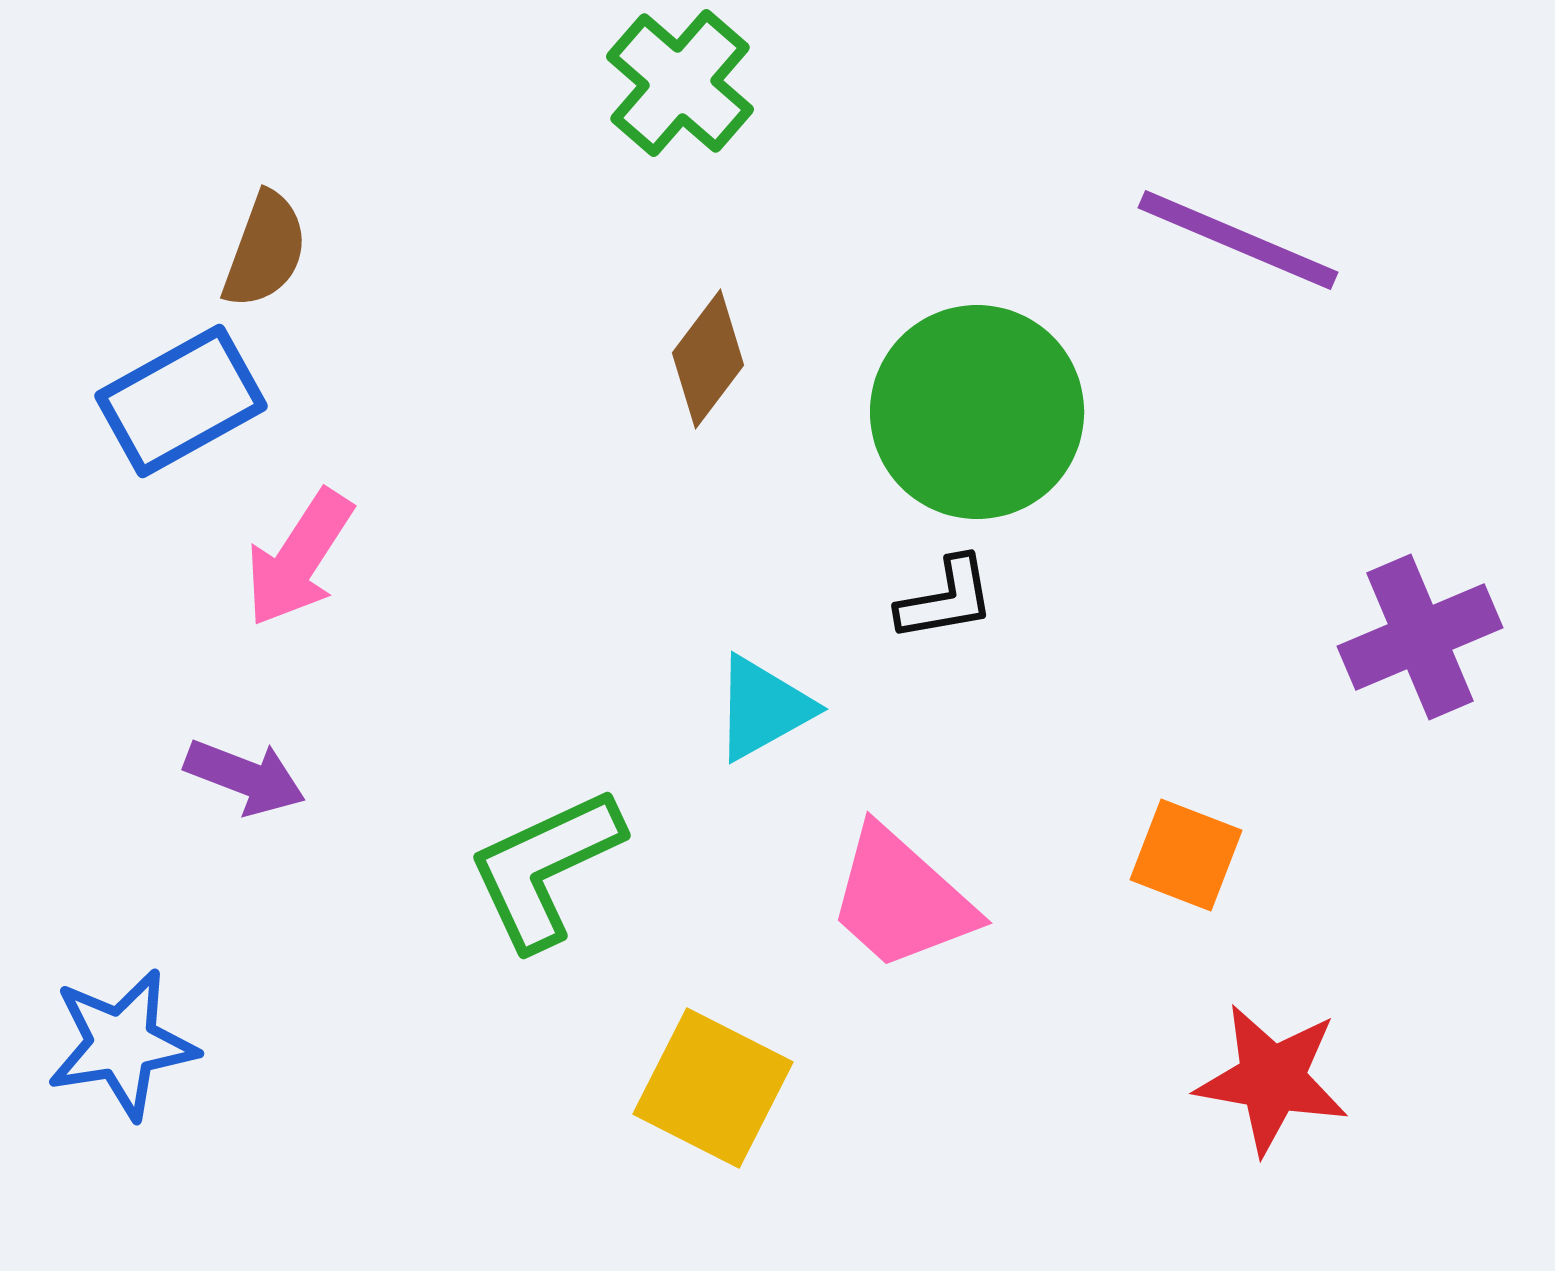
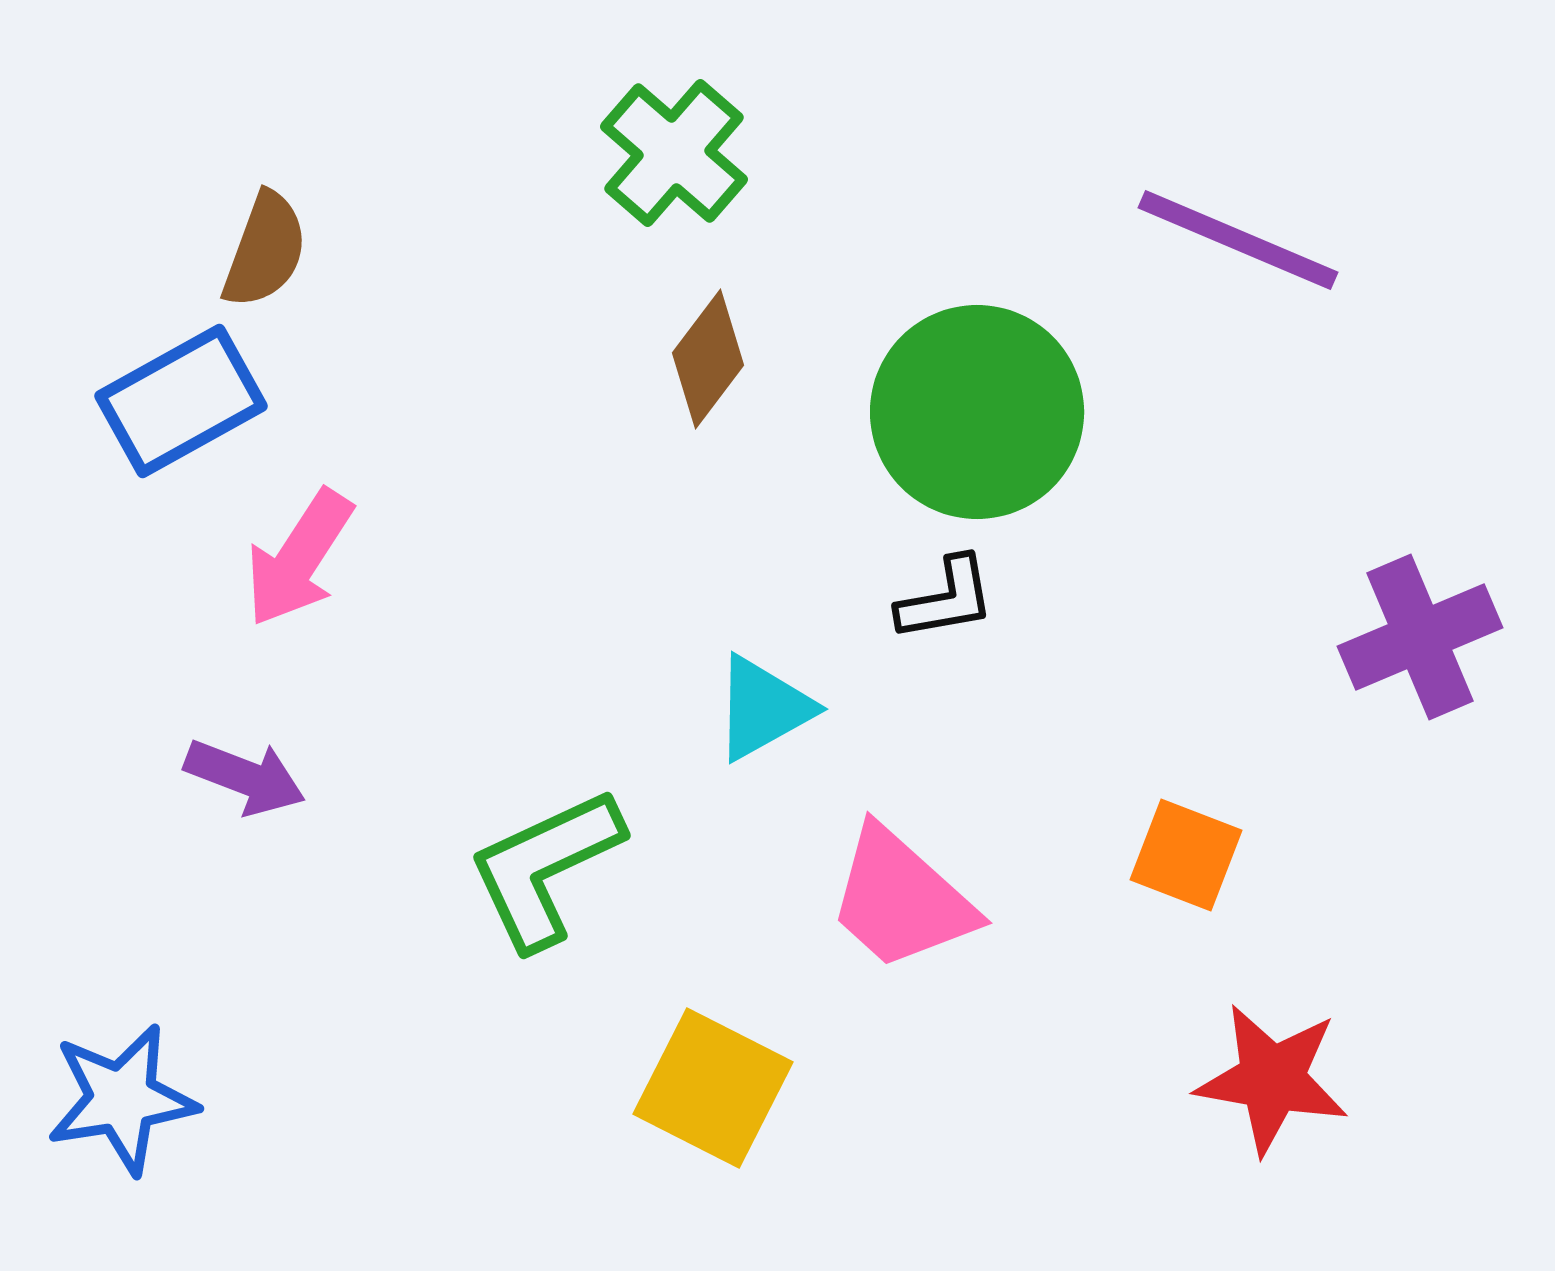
green cross: moved 6 px left, 70 px down
blue star: moved 55 px down
